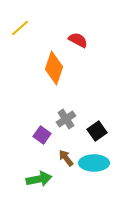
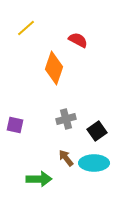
yellow line: moved 6 px right
gray cross: rotated 18 degrees clockwise
purple square: moved 27 px left, 10 px up; rotated 24 degrees counterclockwise
green arrow: rotated 10 degrees clockwise
